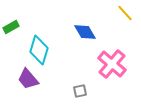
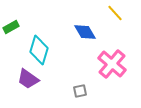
yellow line: moved 10 px left
purple trapezoid: rotated 15 degrees counterclockwise
